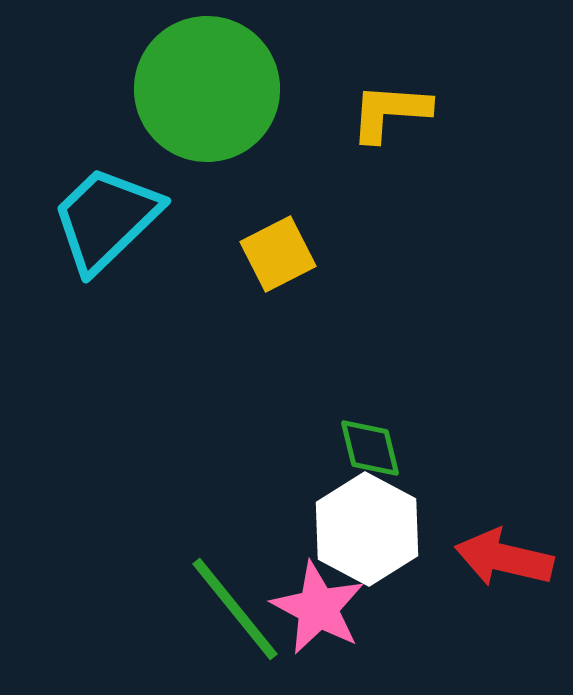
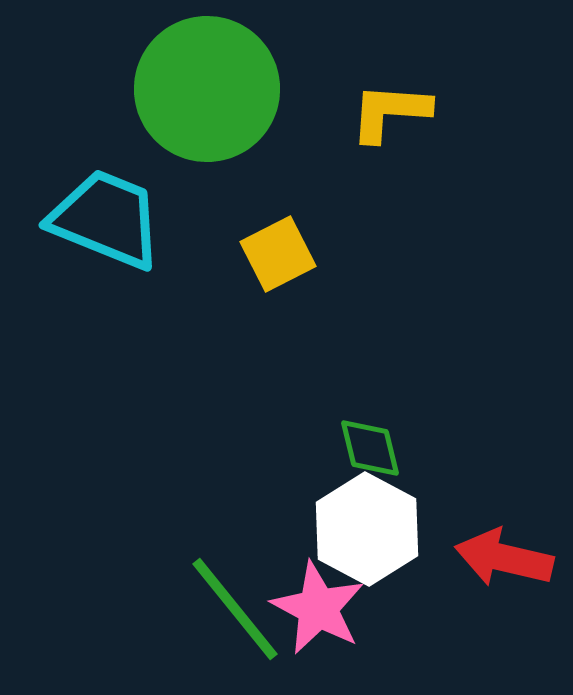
cyan trapezoid: rotated 66 degrees clockwise
